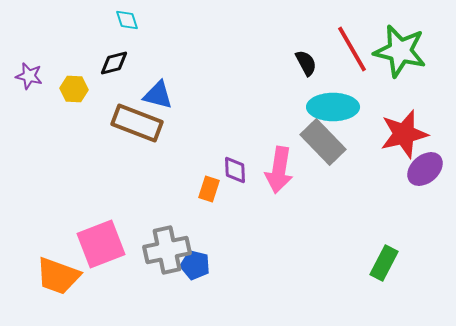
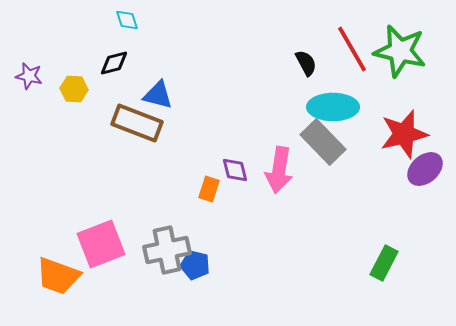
purple diamond: rotated 12 degrees counterclockwise
